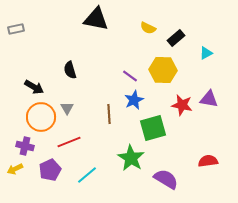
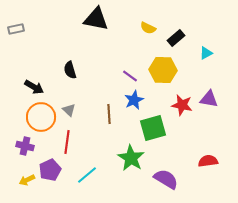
gray triangle: moved 2 px right, 2 px down; rotated 16 degrees counterclockwise
red line: moved 2 px left; rotated 60 degrees counterclockwise
yellow arrow: moved 12 px right, 11 px down
